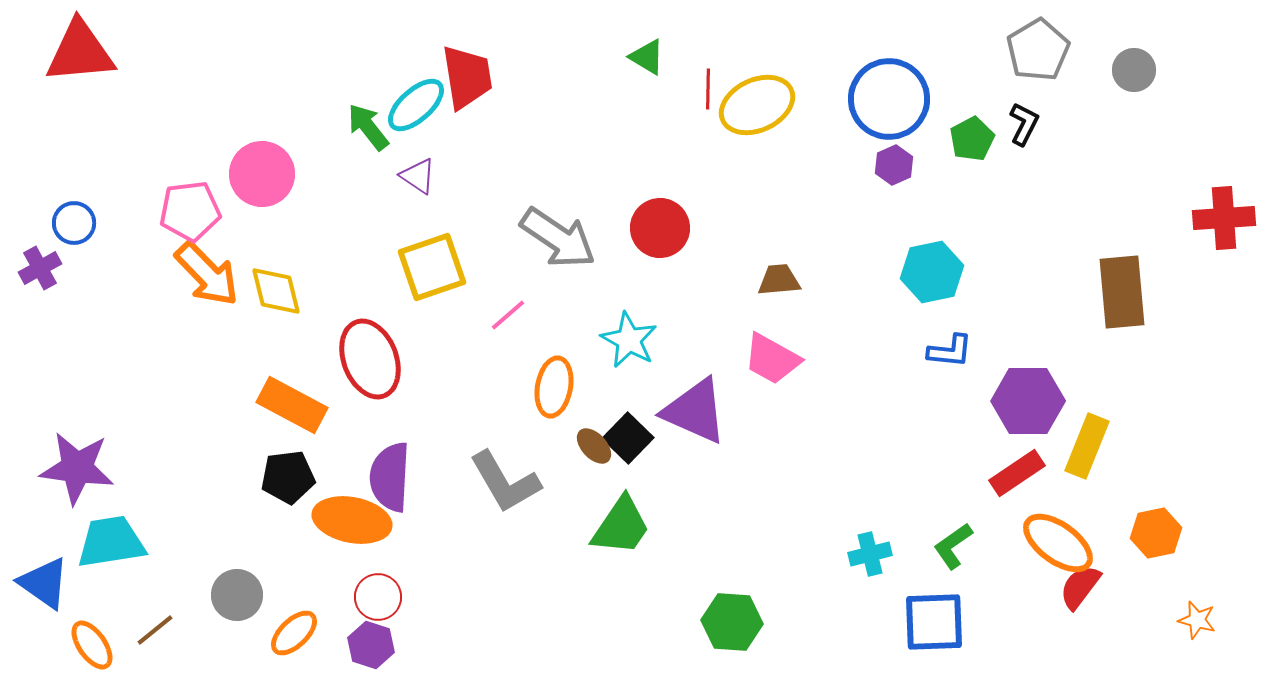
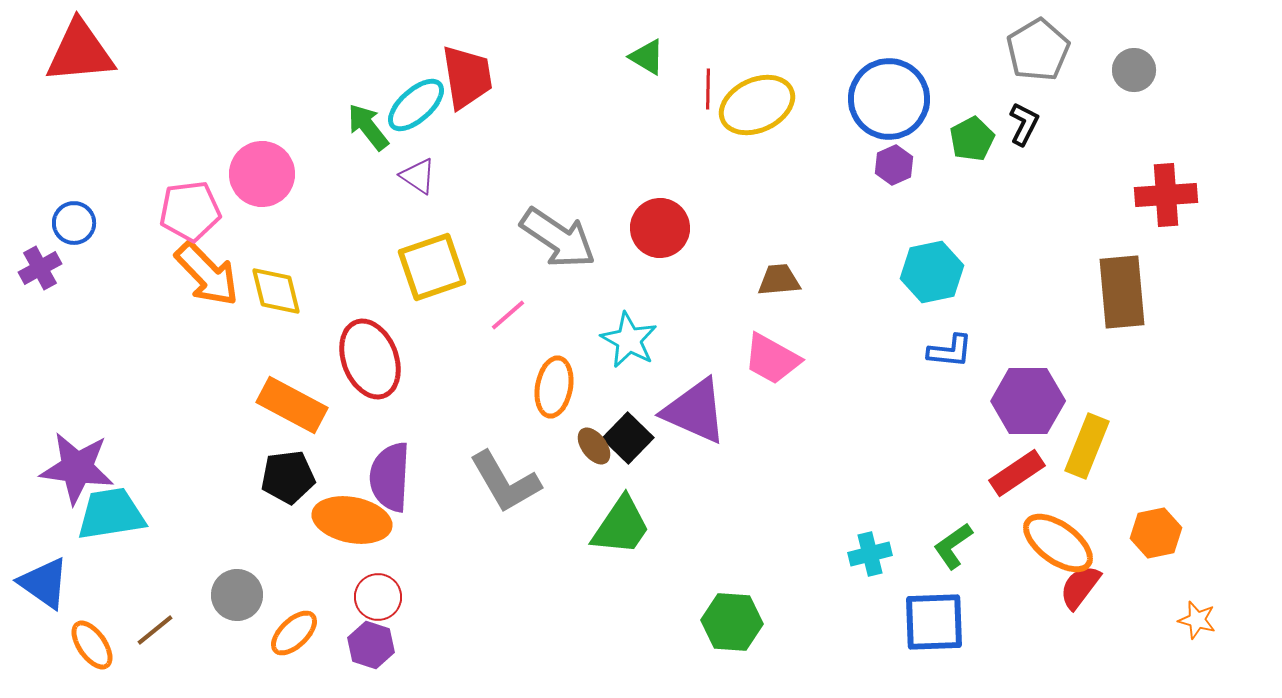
red cross at (1224, 218): moved 58 px left, 23 px up
brown ellipse at (594, 446): rotated 6 degrees clockwise
cyan trapezoid at (111, 542): moved 28 px up
